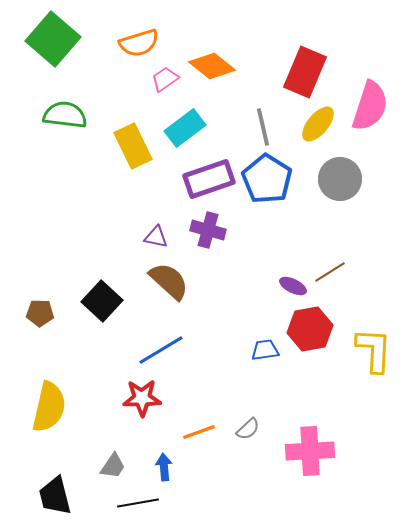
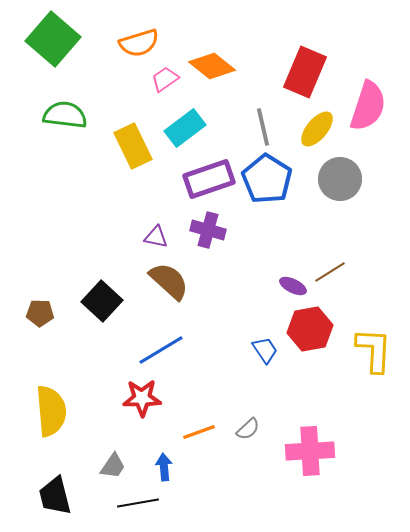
pink semicircle: moved 2 px left
yellow ellipse: moved 1 px left, 5 px down
blue trapezoid: rotated 64 degrees clockwise
yellow semicircle: moved 2 px right, 4 px down; rotated 18 degrees counterclockwise
